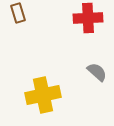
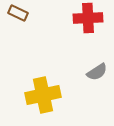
brown rectangle: rotated 48 degrees counterclockwise
gray semicircle: rotated 105 degrees clockwise
